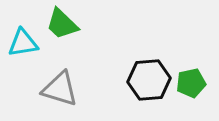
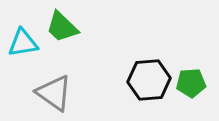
green trapezoid: moved 3 px down
green pentagon: rotated 8 degrees clockwise
gray triangle: moved 6 px left, 4 px down; rotated 18 degrees clockwise
